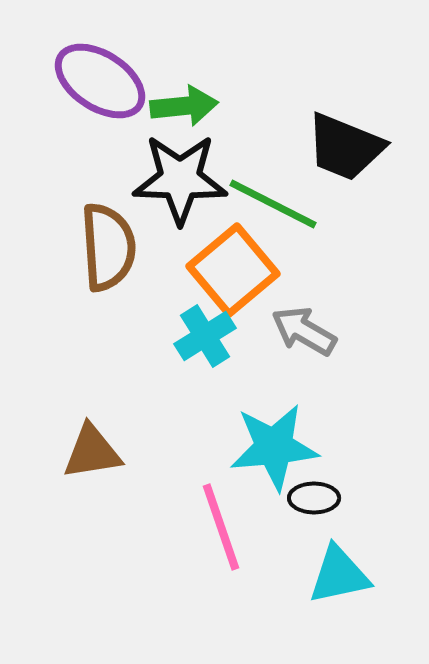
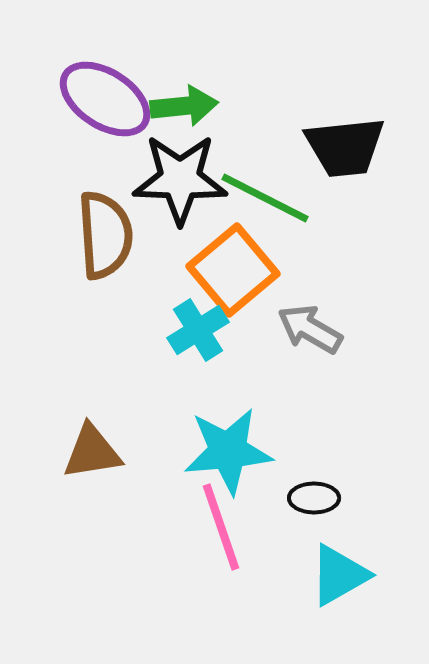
purple ellipse: moved 5 px right, 18 px down
black trapezoid: rotated 28 degrees counterclockwise
green line: moved 8 px left, 6 px up
brown semicircle: moved 3 px left, 12 px up
gray arrow: moved 6 px right, 2 px up
cyan cross: moved 7 px left, 6 px up
cyan star: moved 46 px left, 4 px down
cyan triangle: rotated 18 degrees counterclockwise
